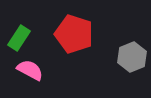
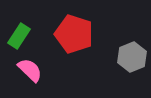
green rectangle: moved 2 px up
pink semicircle: rotated 16 degrees clockwise
